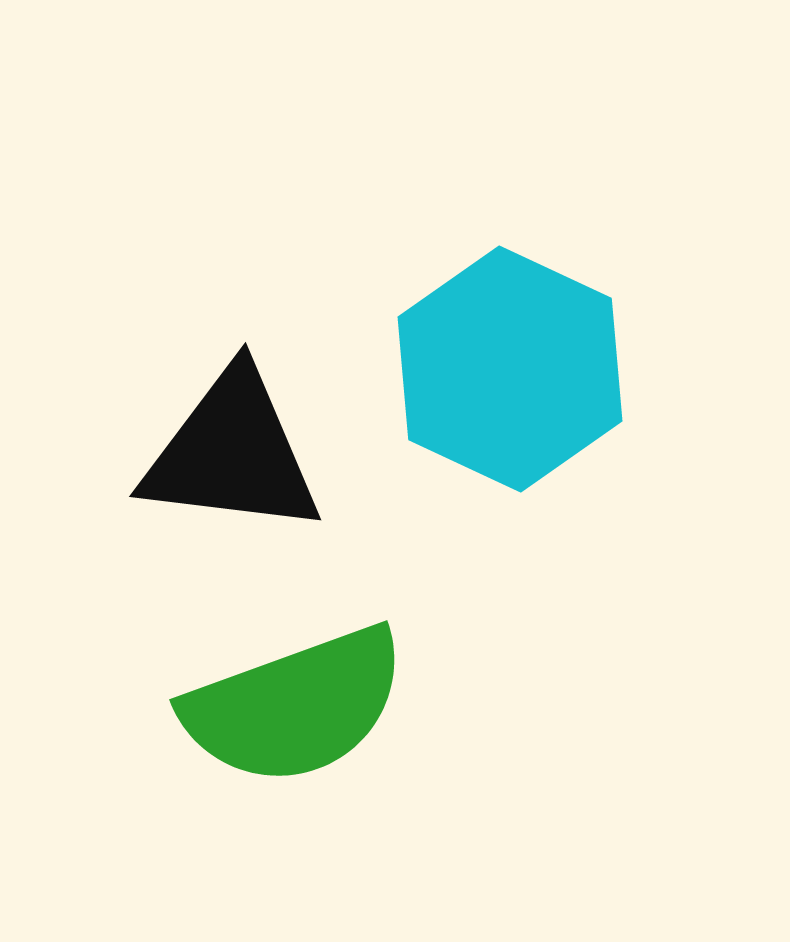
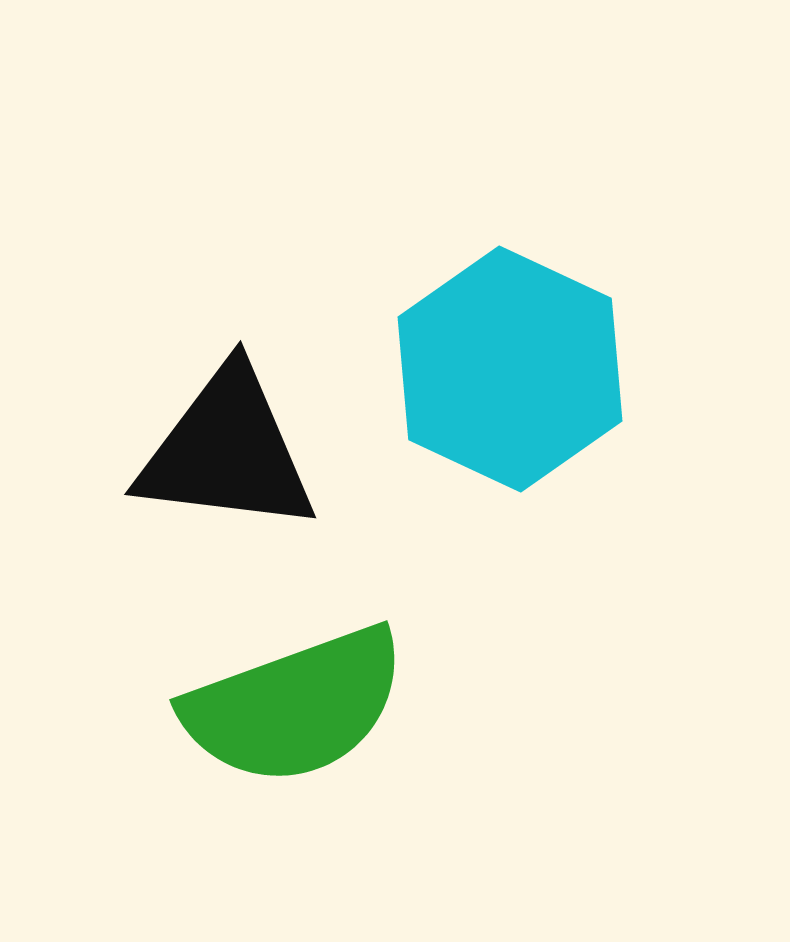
black triangle: moved 5 px left, 2 px up
